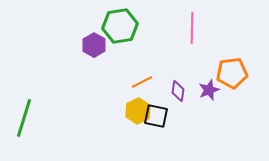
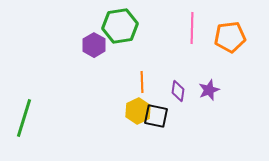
orange pentagon: moved 2 px left, 36 px up
orange line: rotated 65 degrees counterclockwise
